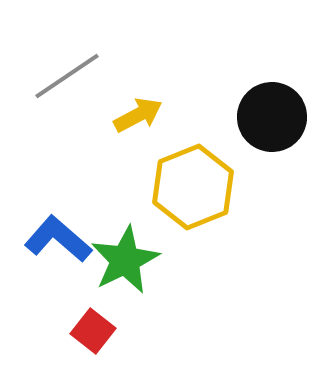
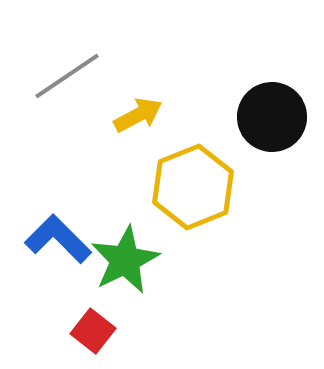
blue L-shape: rotated 4 degrees clockwise
